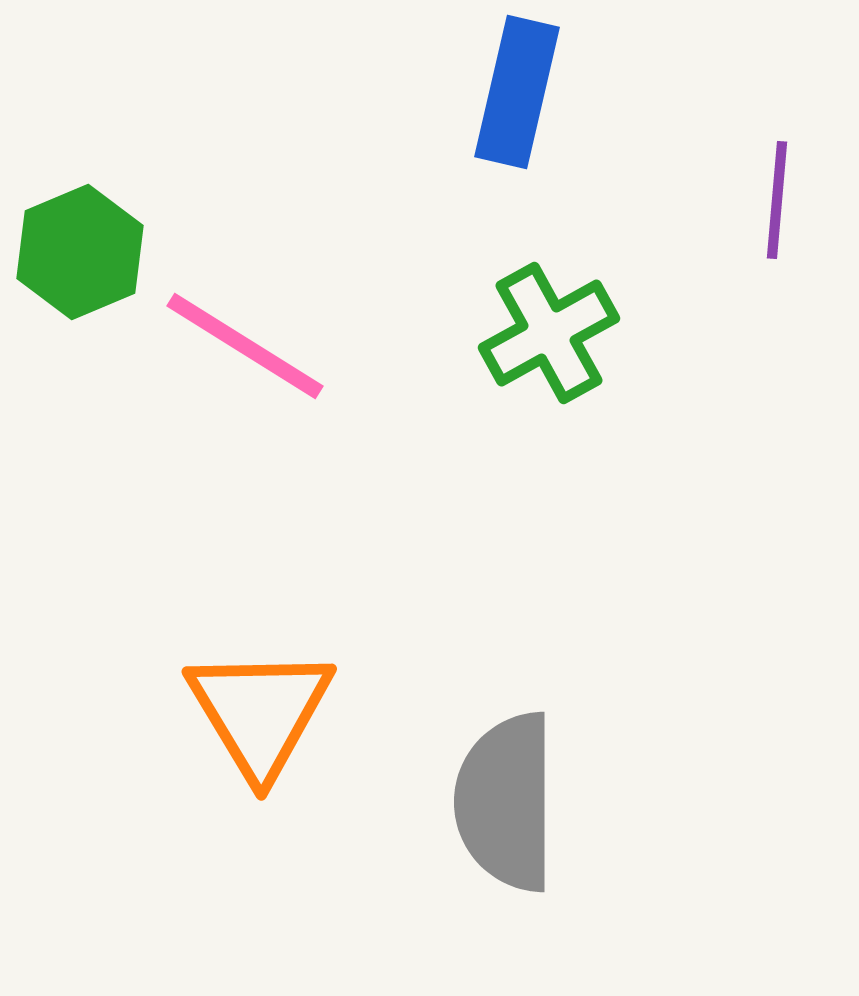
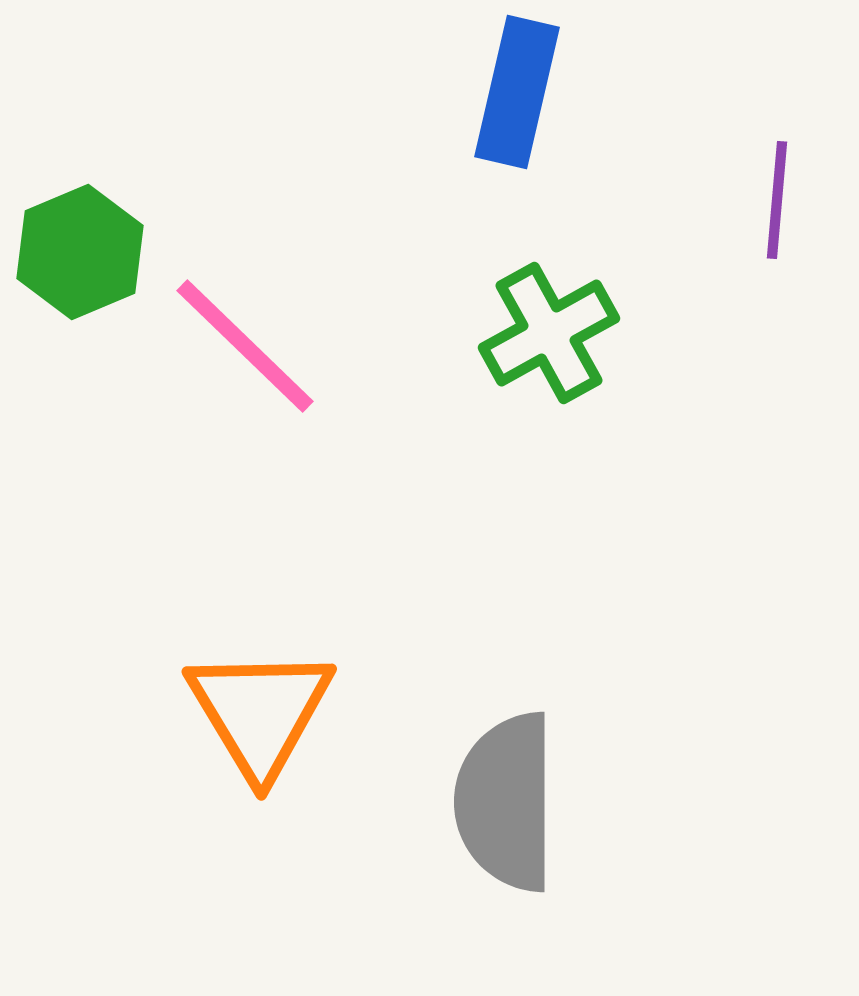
pink line: rotated 12 degrees clockwise
